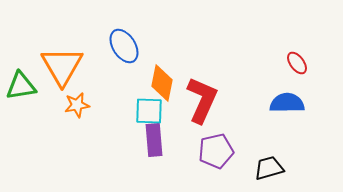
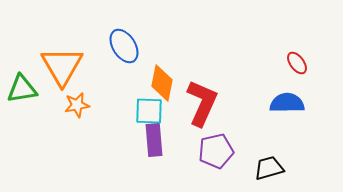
green triangle: moved 1 px right, 3 px down
red L-shape: moved 3 px down
